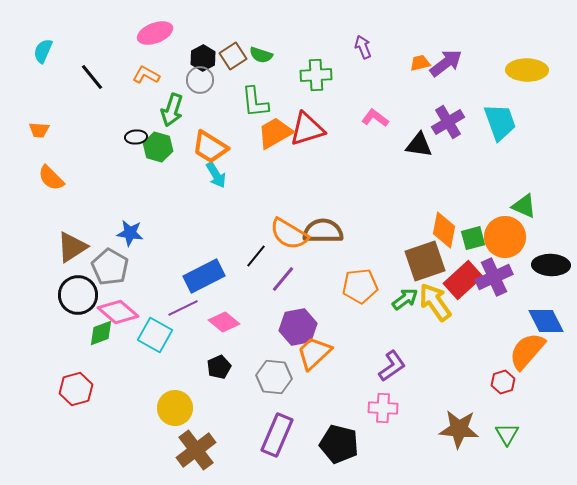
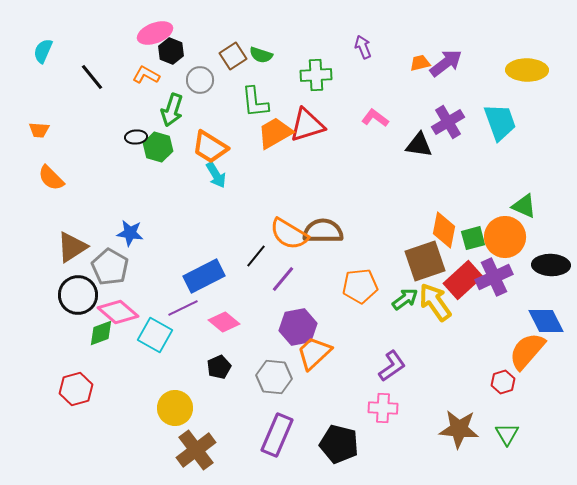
black hexagon at (203, 58): moved 32 px left, 7 px up; rotated 10 degrees counterclockwise
red triangle at (307, 129): moved 4 px up
